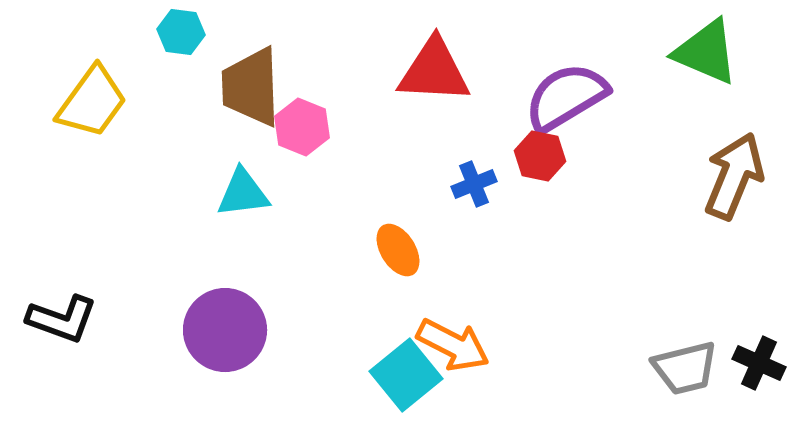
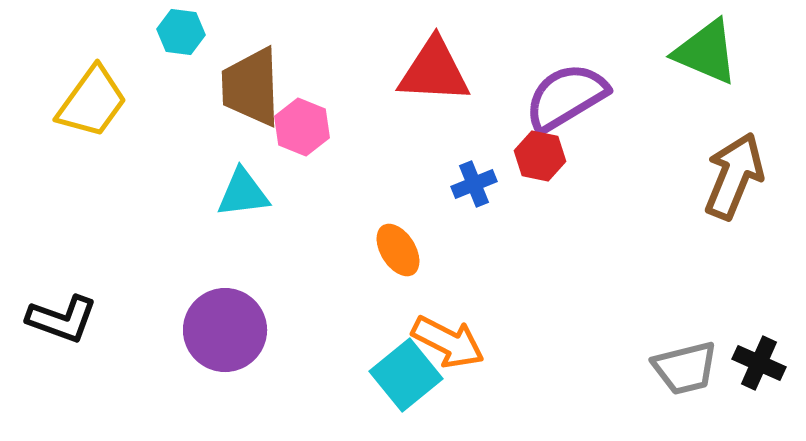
orange arrow: moved 5 px left, 3 px up
